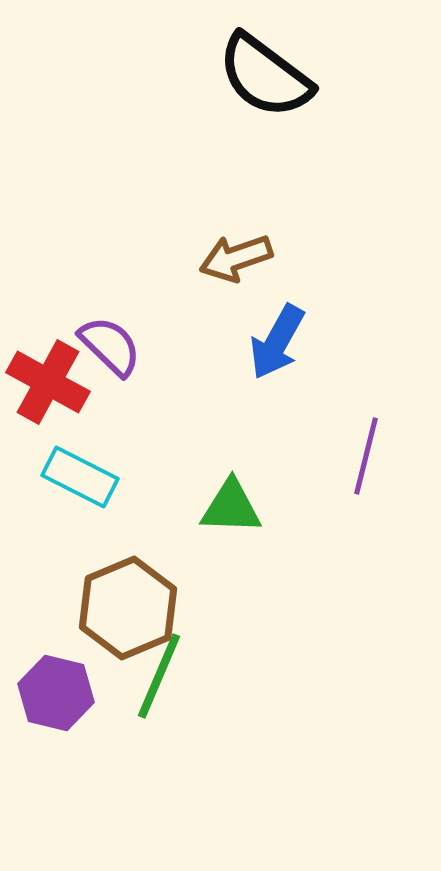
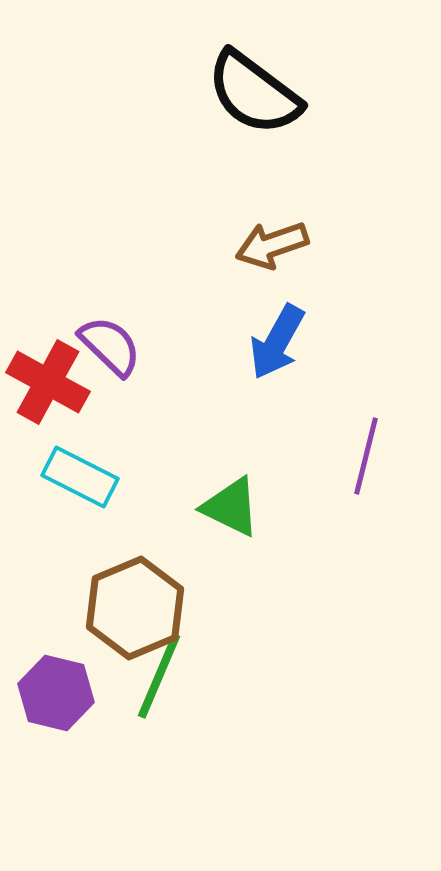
black semicircle: moved 11 px left, 17 px down
brown arrow: moved 36 px right, 13 px up
green triangle: rotated 24 degrees clockwise
brown hexagon: moved 7 px right
